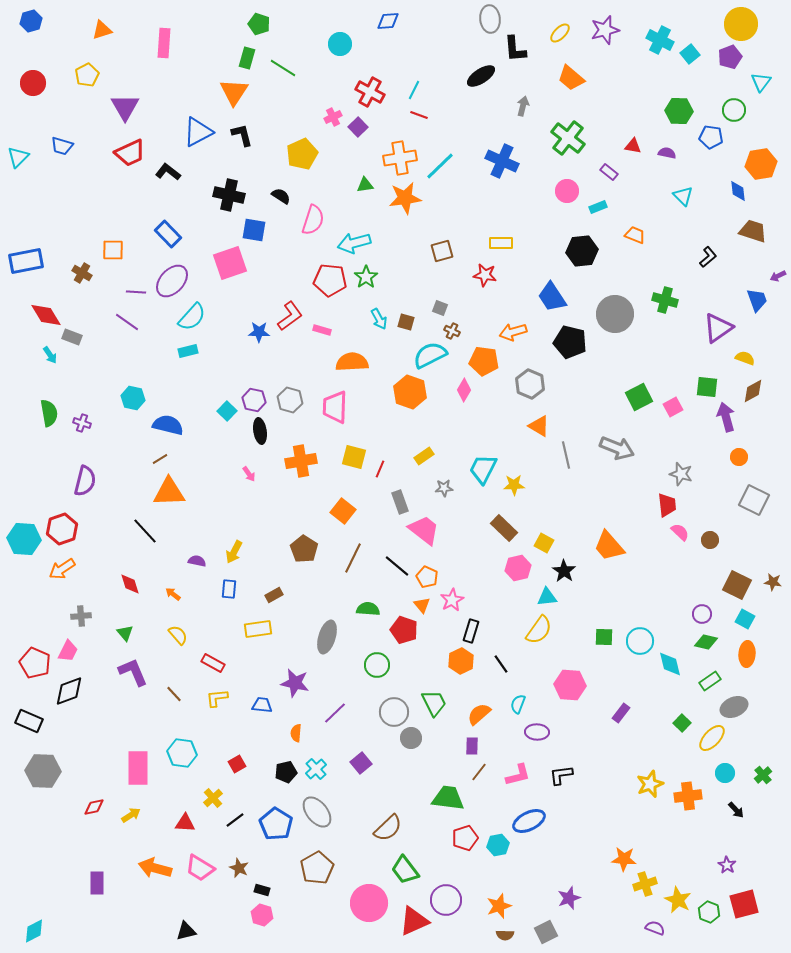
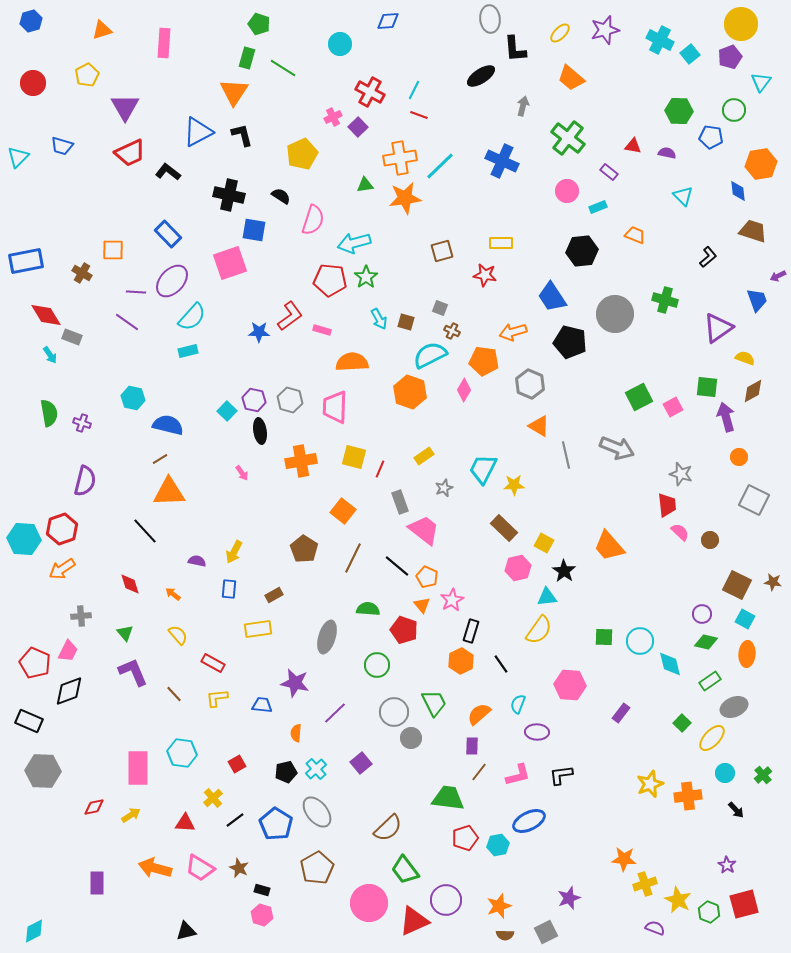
pink arrow at (249, 474): moved 7 px left, 1 px up
gray star at (444, 488): rotated 18 degrees counterclockwise
